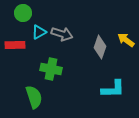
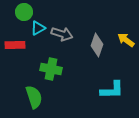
green circle: moved 1 px right, 1 px up
cyan triangle: moved 1 px left, 4 px up
gray diamond: moved 3 px left, 2 px up
cyan L-shape: moved 1 px left, 1 px down
